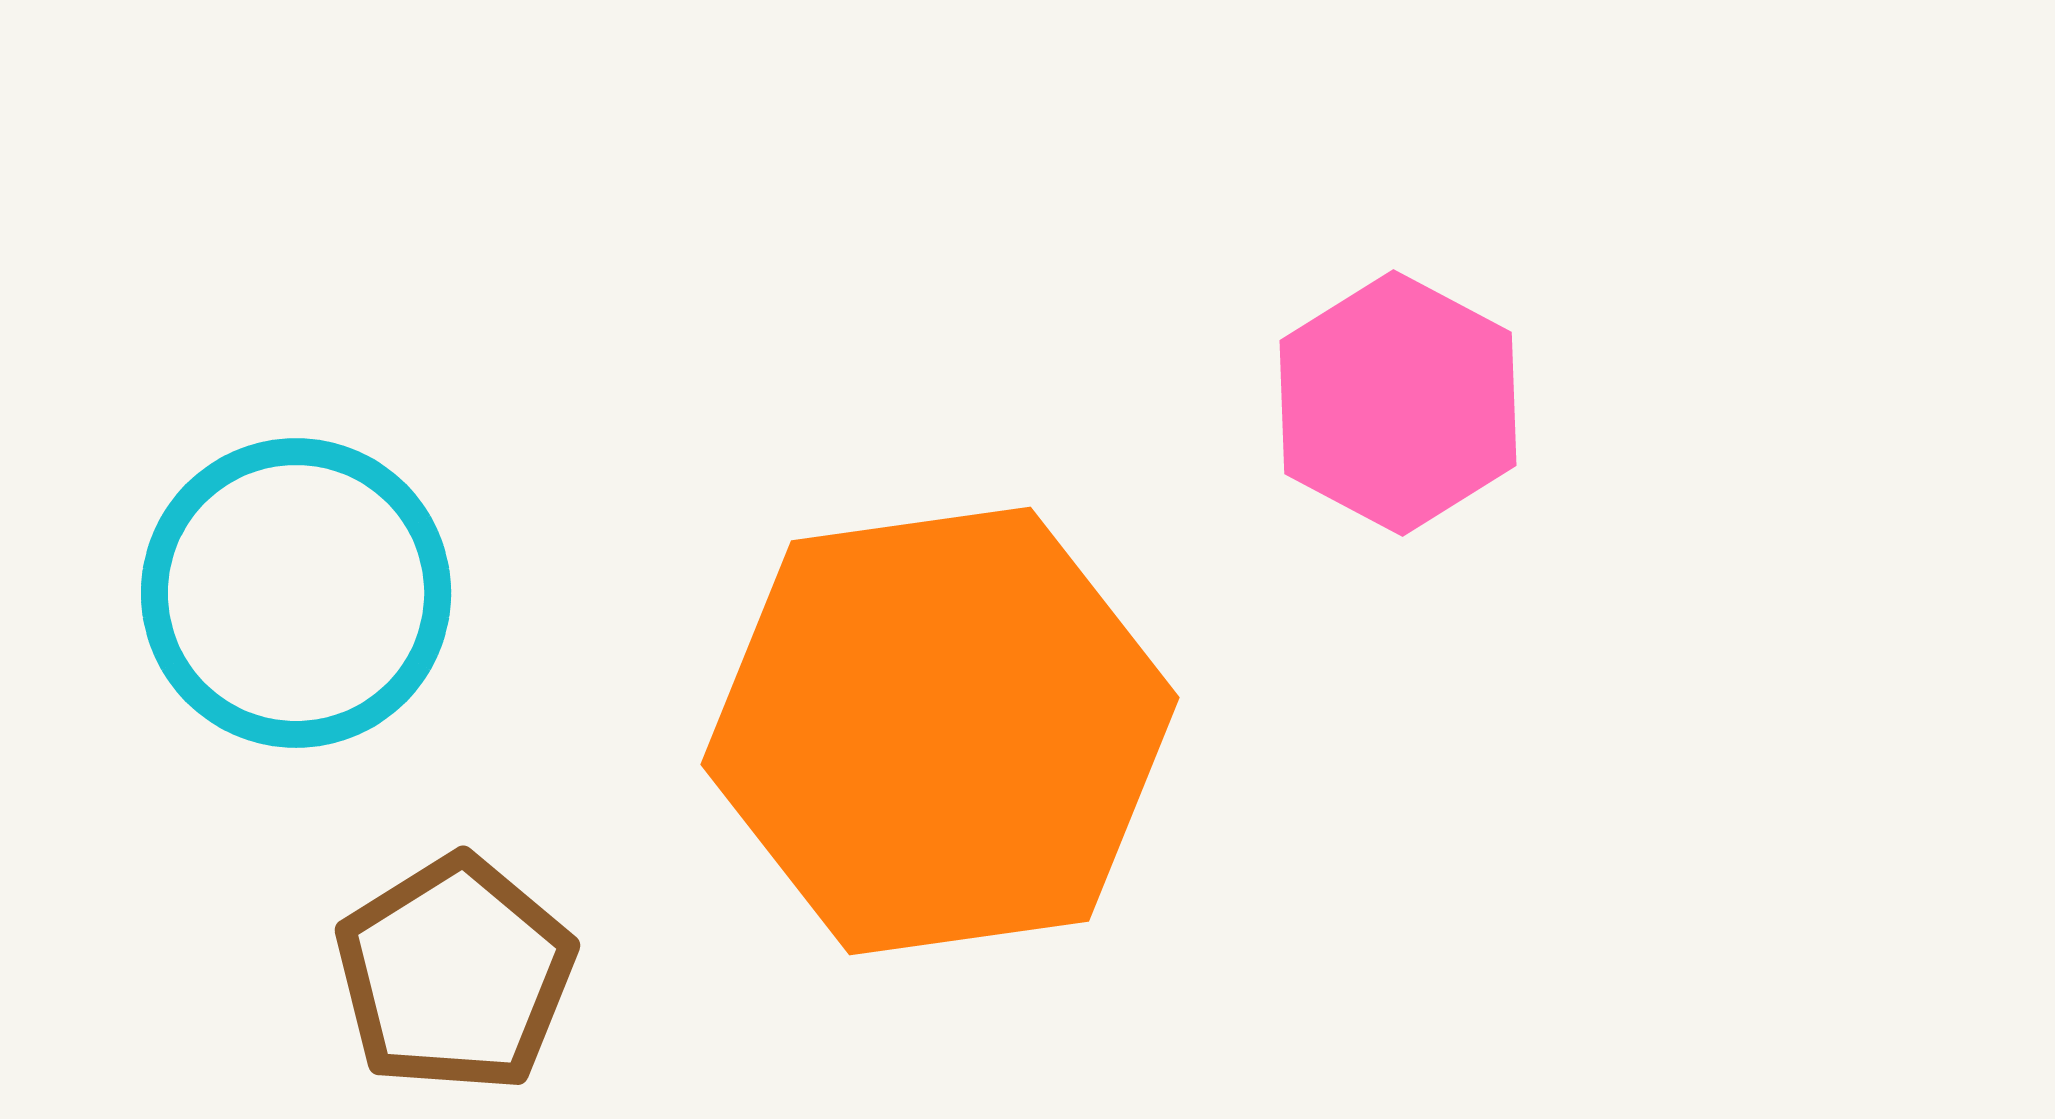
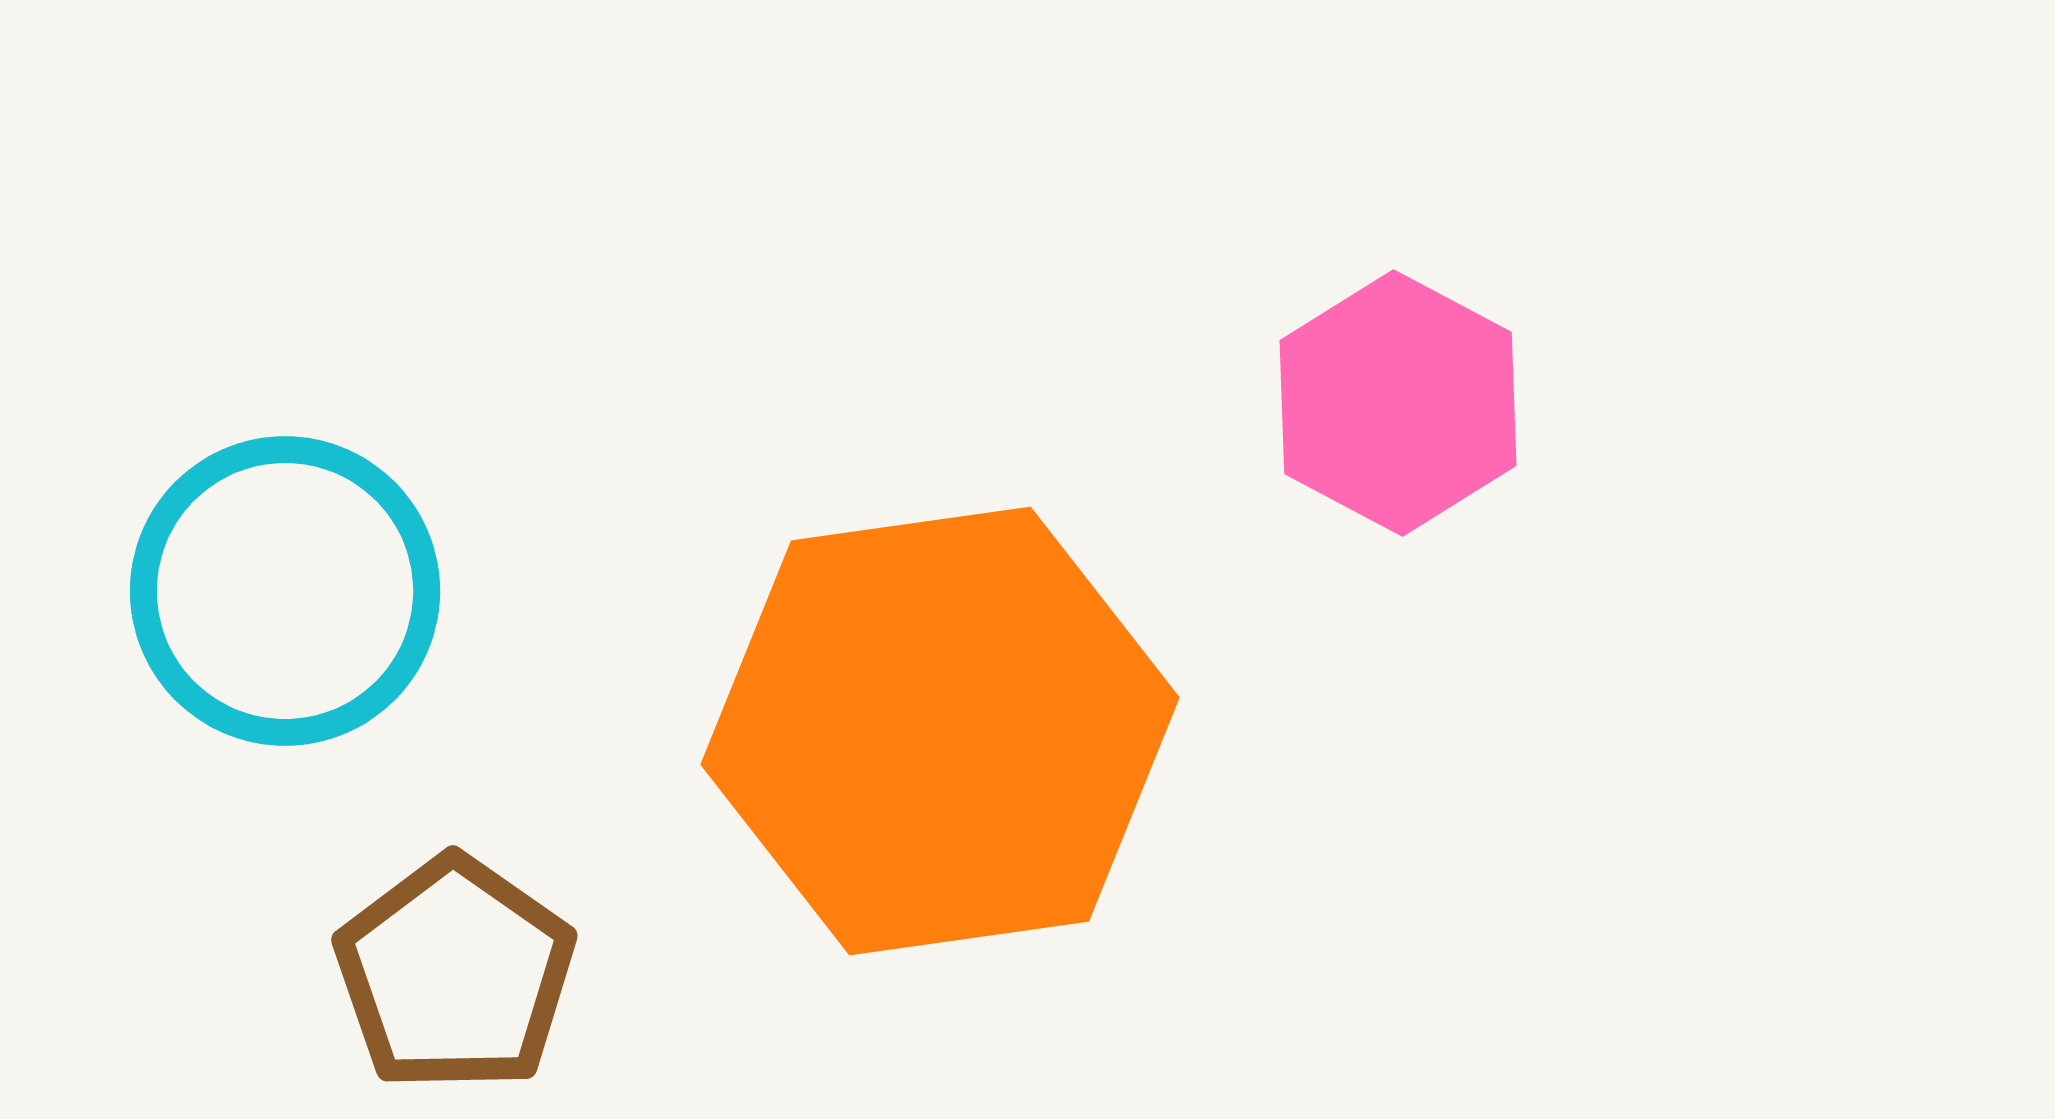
cyan circle: moved 11 px left, 2 px up
brown pentagon: rotated 5 degrees counterclockwise
